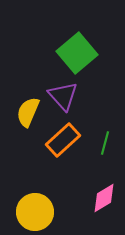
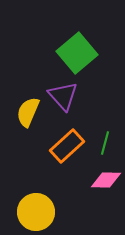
orange rectangle: moved 4 px right, 6 px down
pink diamond: moved 2 px right, 18 px up; rotated 32 degrees clockwise
yellow circle: moved 1 px right
